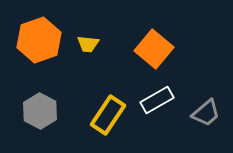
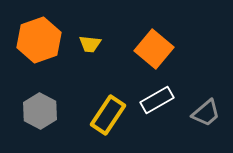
yellow trapezoid: moved 2 px right
